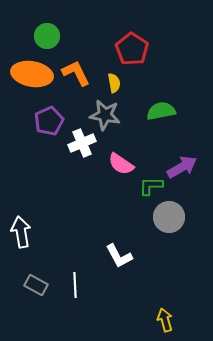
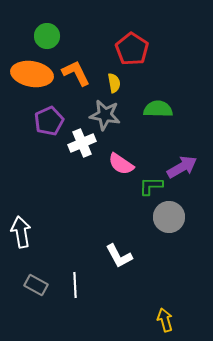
green semicircle: moved 3 px left, 2 px up; rotated 12 degrees clockwise
